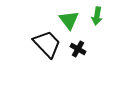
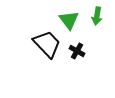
black cross: moved 1 px left, 2 px down
